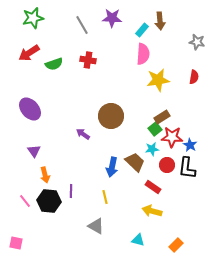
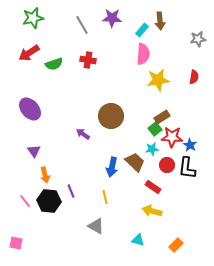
gray star: moved 1 px right, 3 px up; rotated 21 degrees counterclockwise
purple line: rotated 24 degrees counterclockwise
